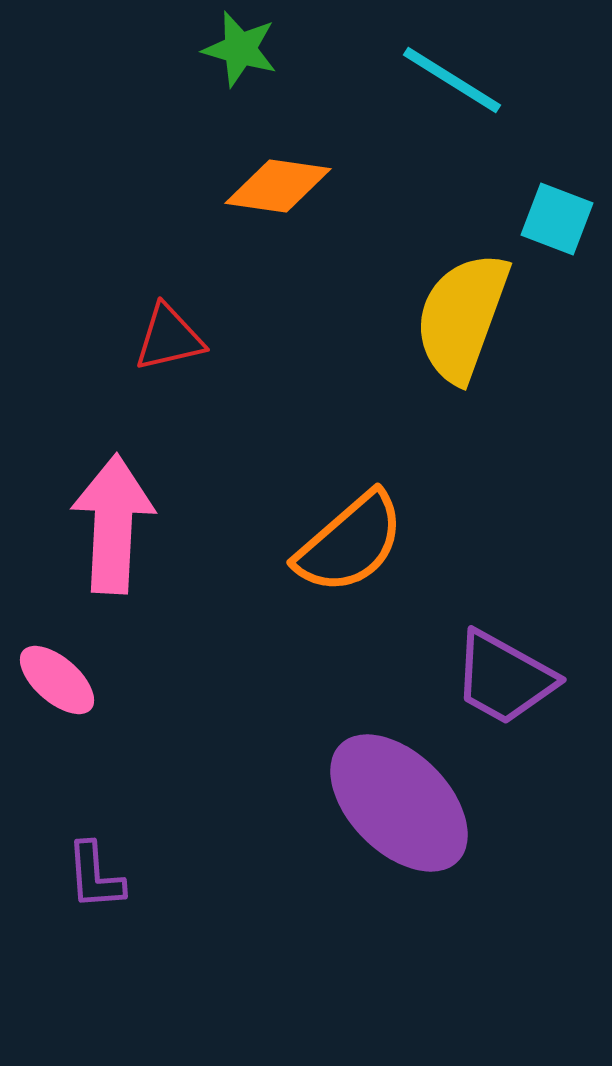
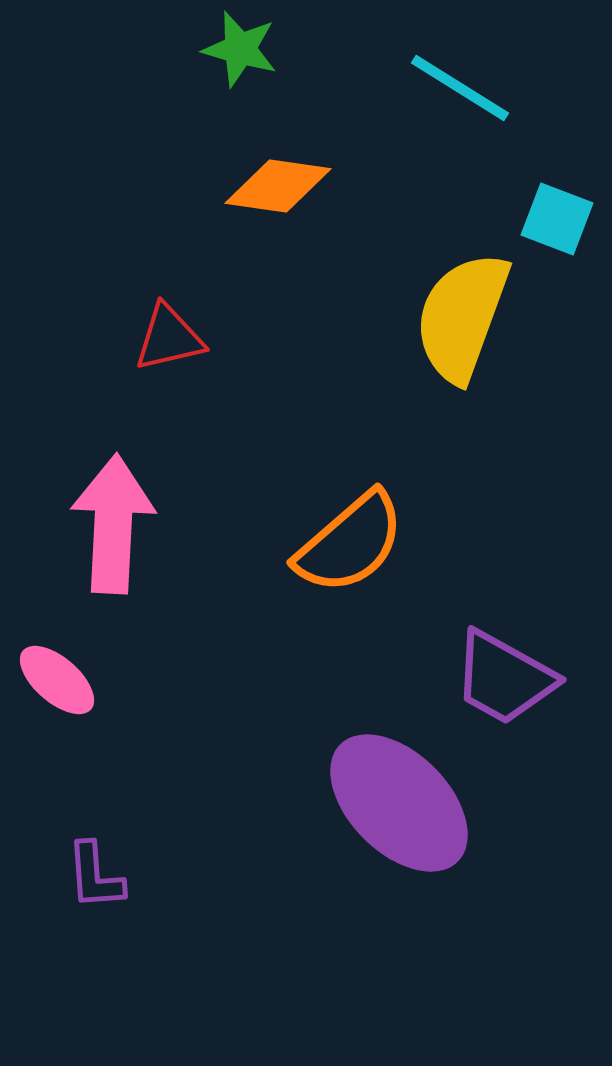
cyan line: moved 8 px right, 8 px down
